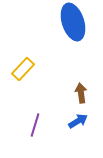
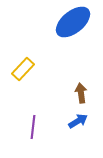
blue ellipse: rotated 69 degrees clockwise
purple line: moved 2 px left, 2 px down; rotated 10 degrees counterclockwise
